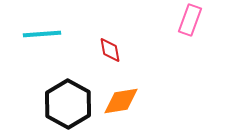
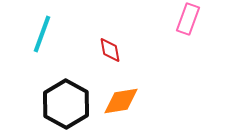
pink rectangle: moved 2 px left, 1 px up
cyan line: rotated 66 degrees counterclockwise
black hexagon: moved 2 px left
